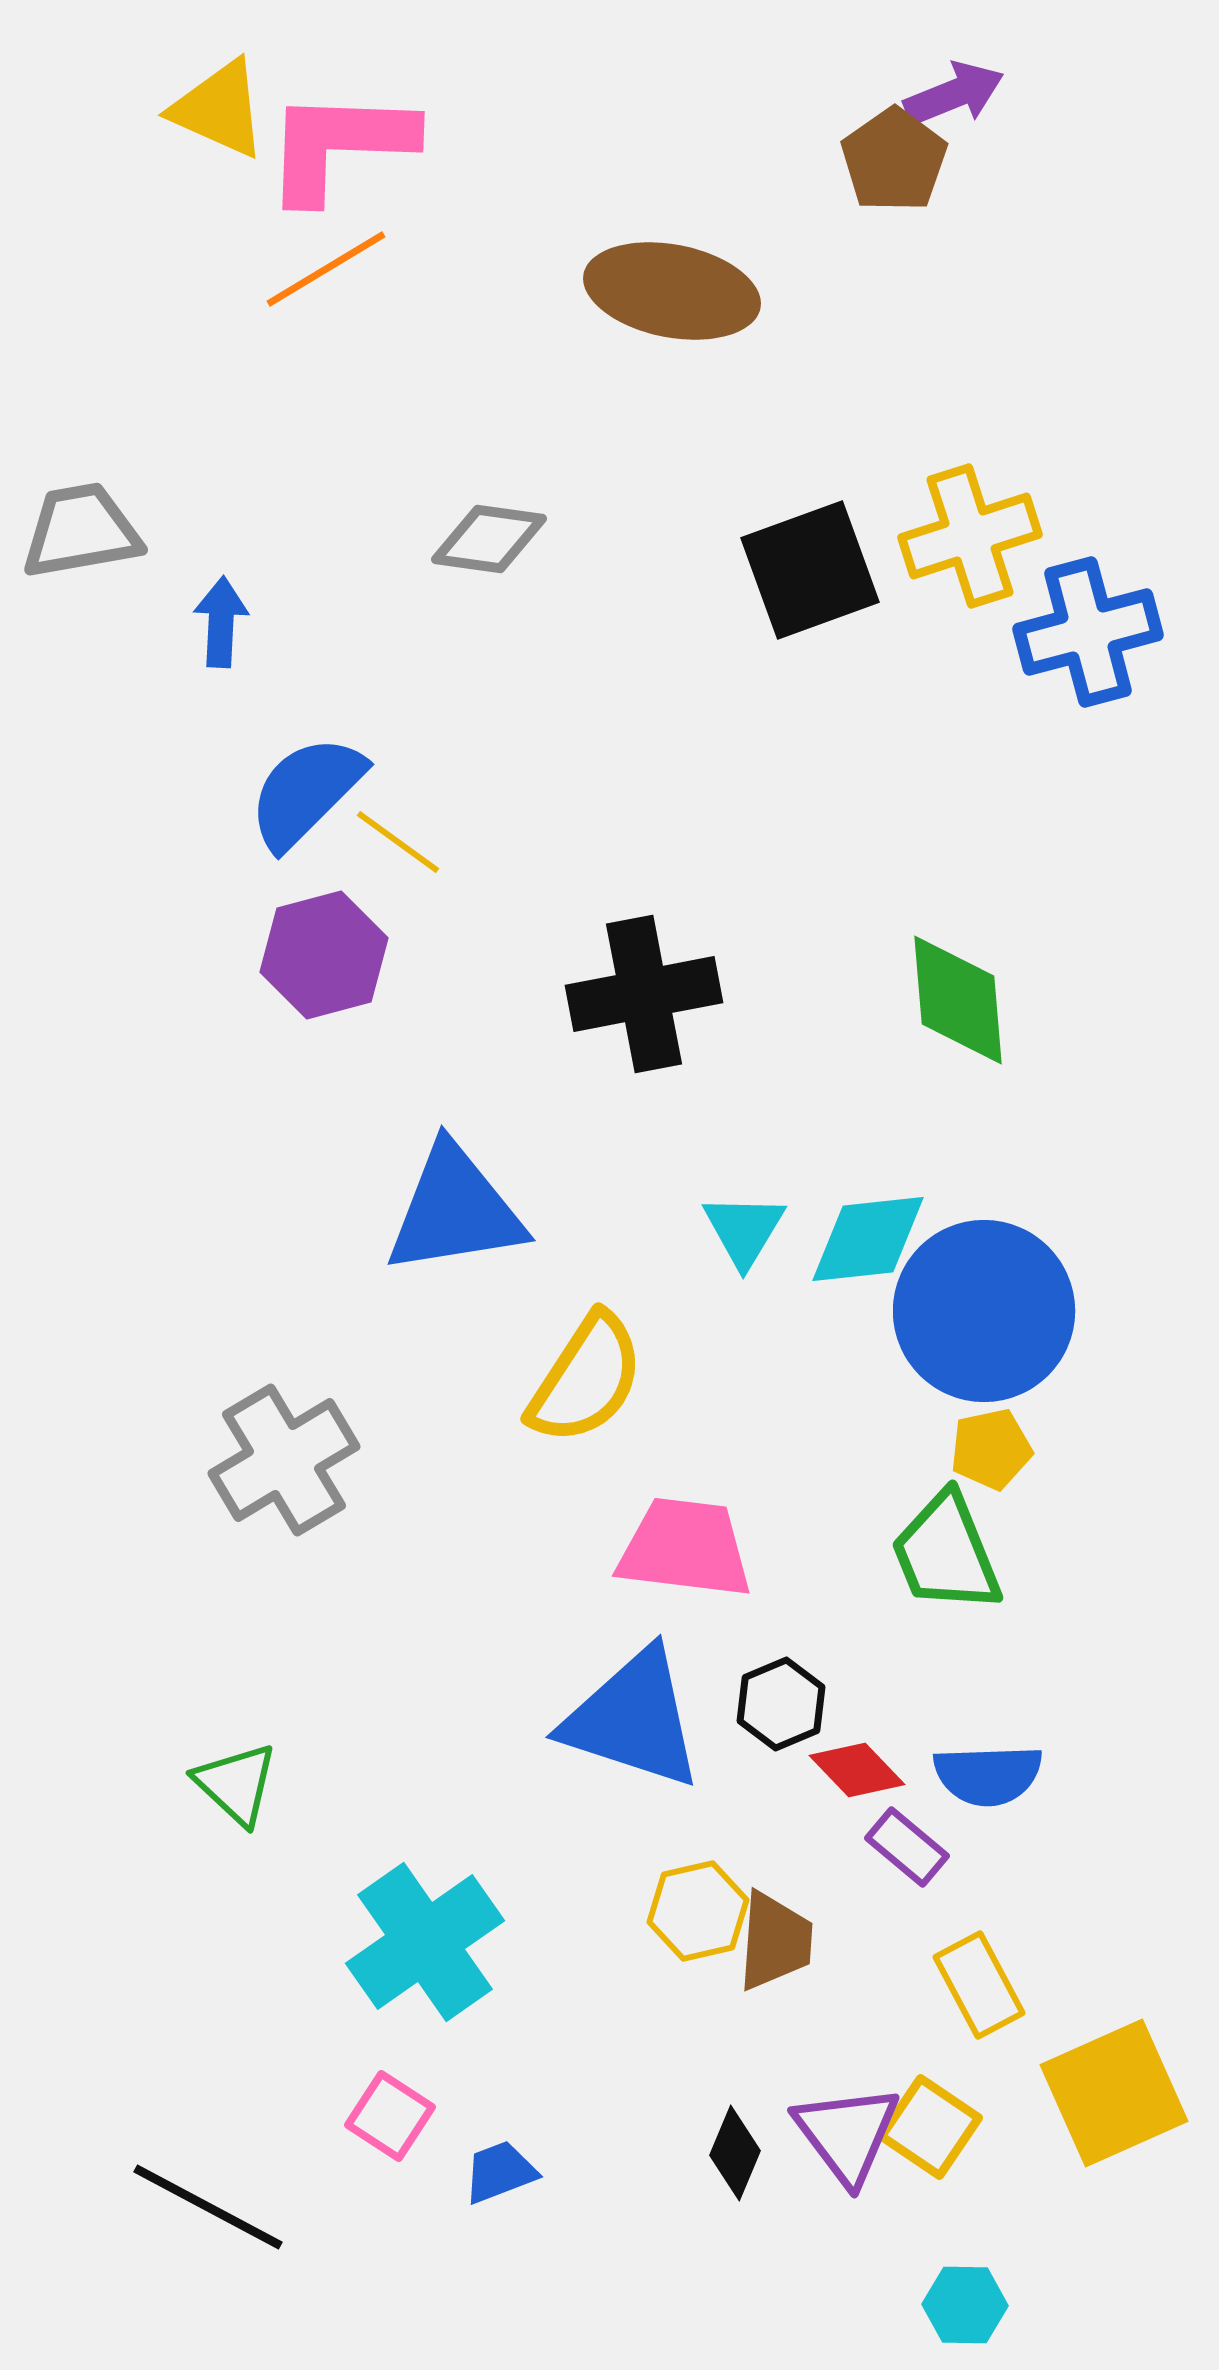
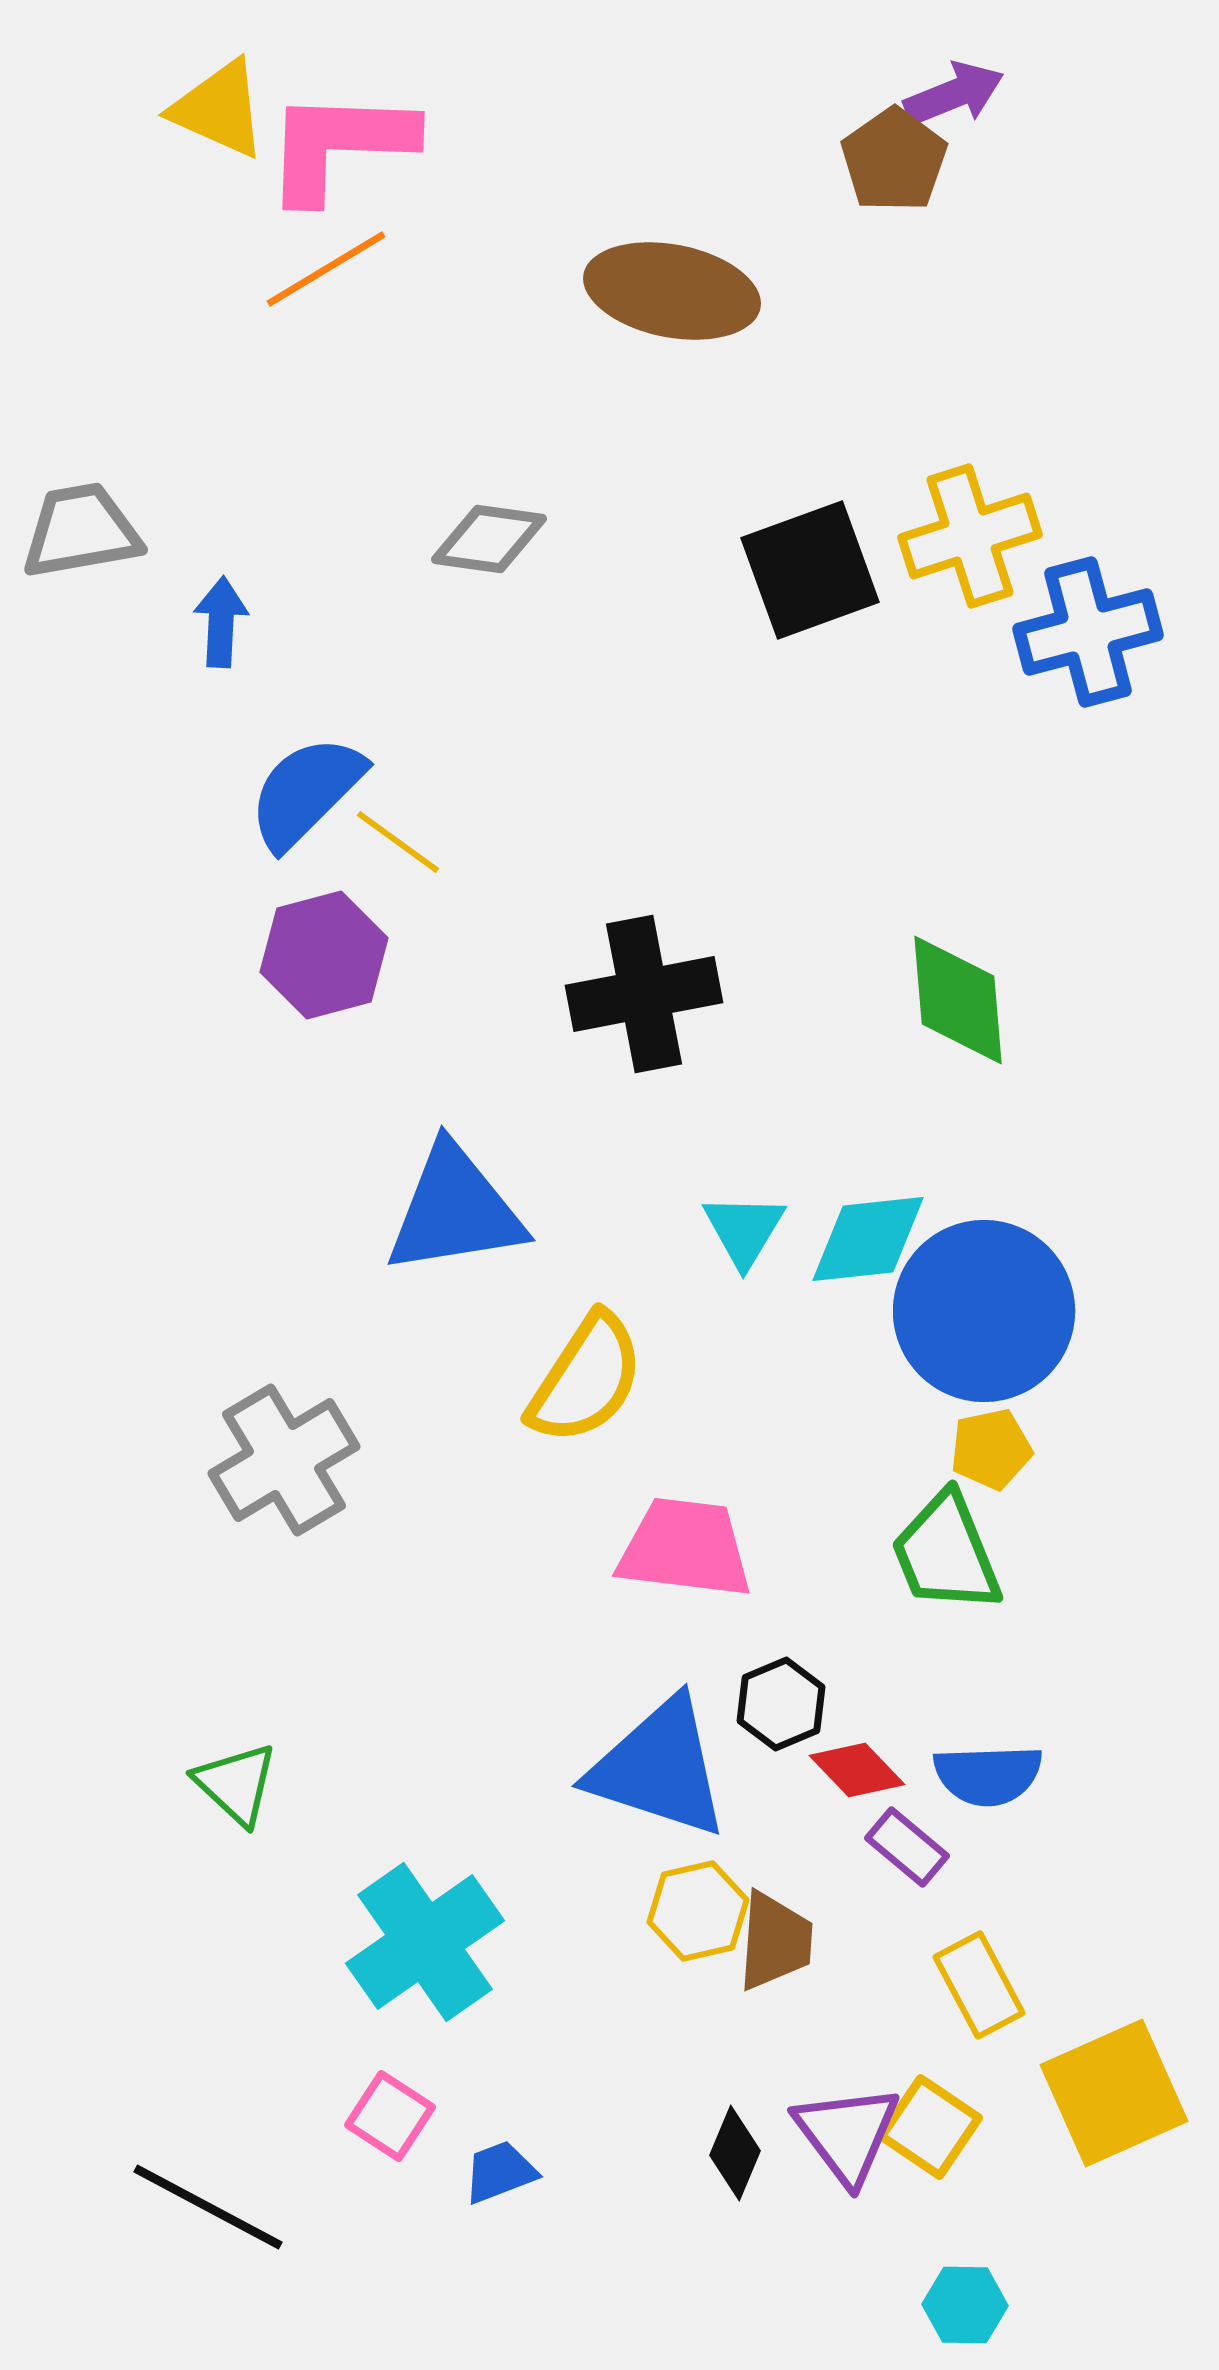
blue triangle at (633, 1719): moved 26 px right, 49 px down
